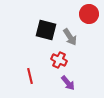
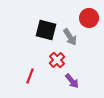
red circle: moved 4 px down
red cross: moved 2 px left; rotated 21 degrees clockwise
red line: rotated 35 degrees clockwise
purple arrow: moved 4 px right, 2 px up
